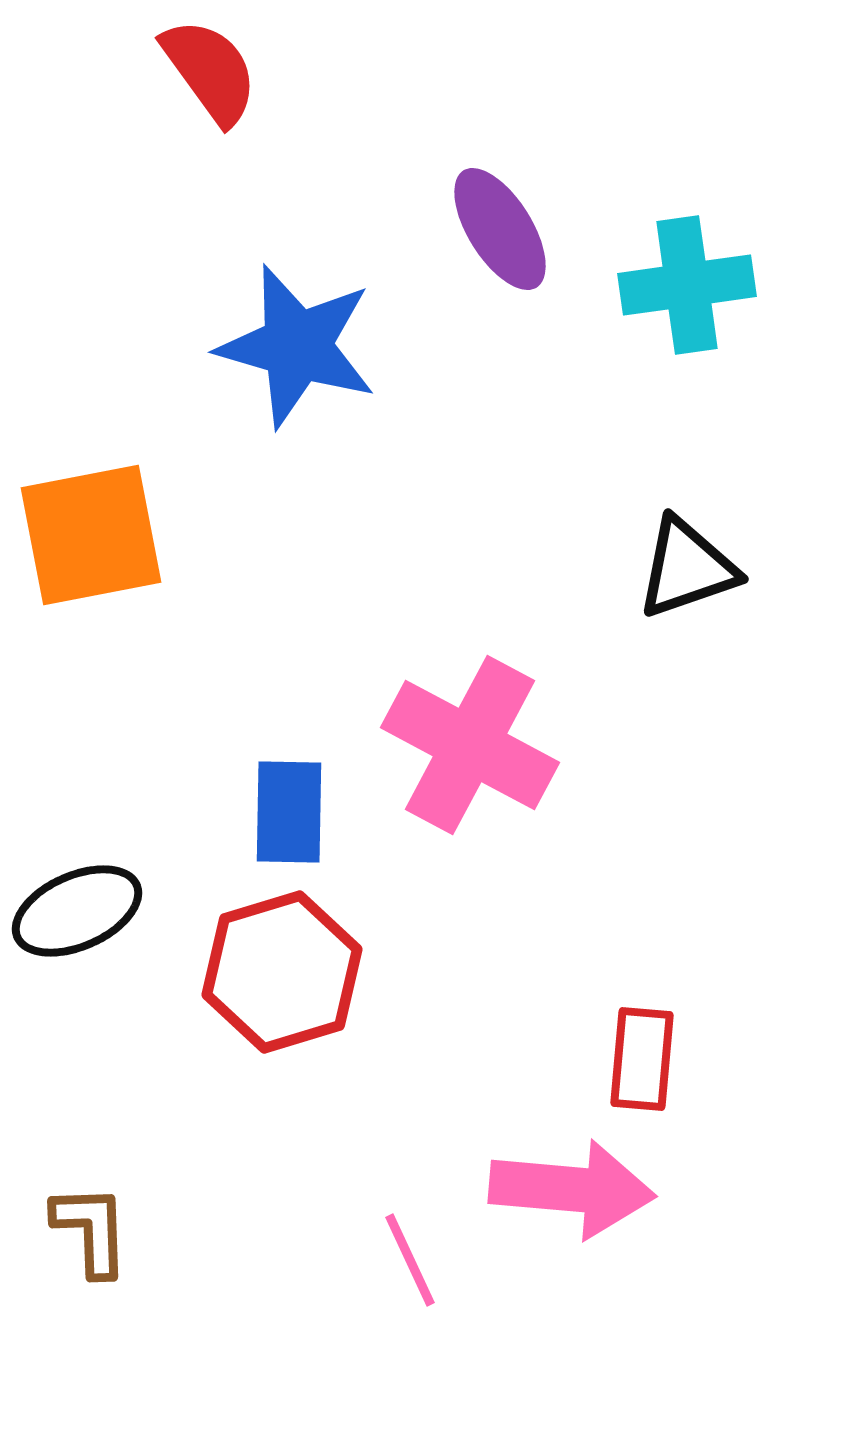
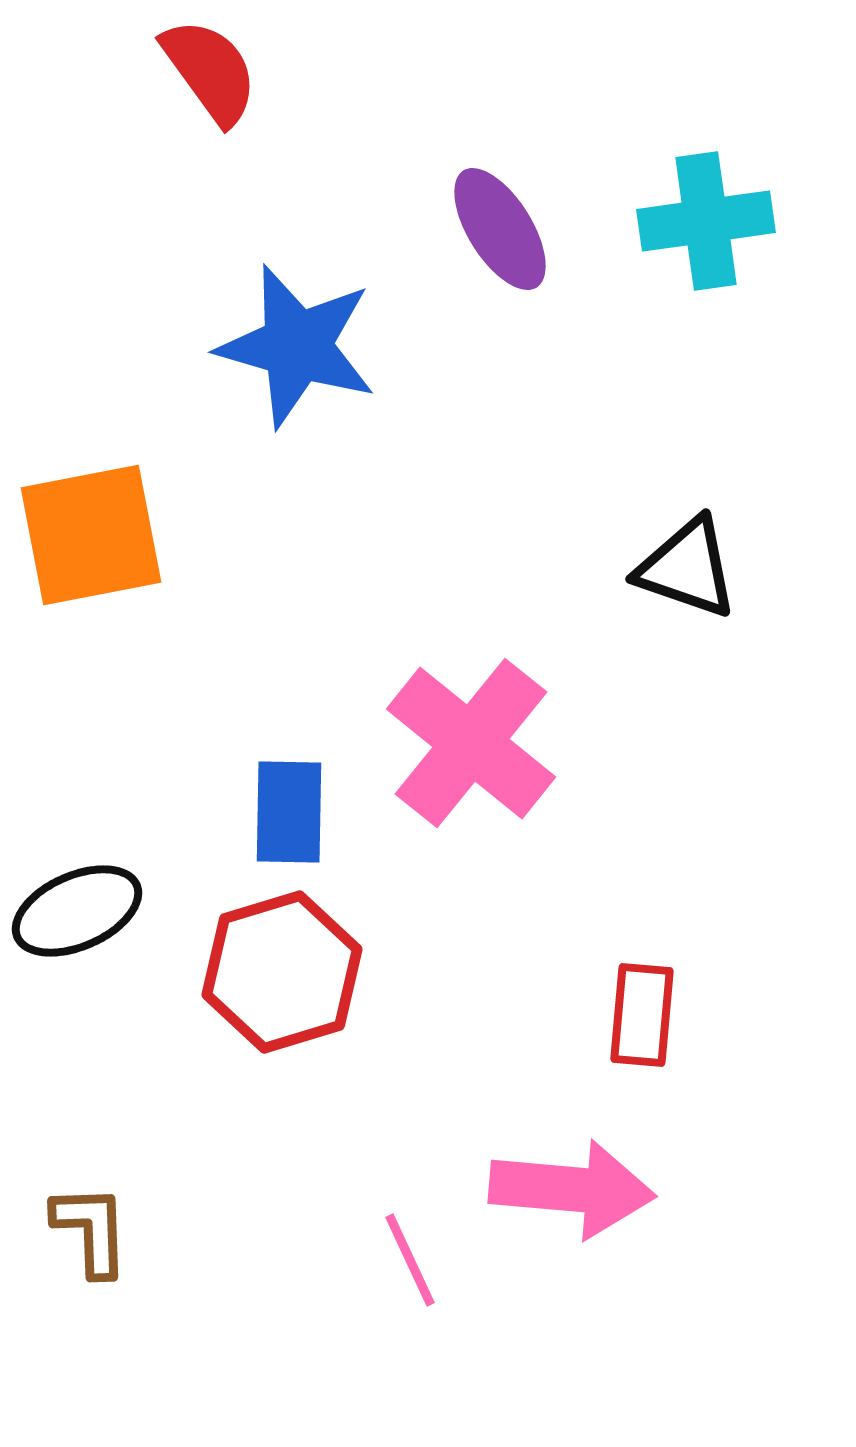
cyan cross: moved 19 px right, 64 px up
black triangle: rotated 38 degrees clockwise
pink cross: moved 1 px right, 2 px up; rotated 11 degrees clockwise
red rectangle: moved 44 px up
